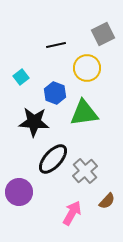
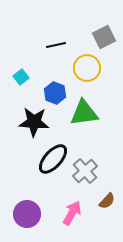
gray square: moved 1 px right, 3 px down
purple circle: moved 8 px right, 22 px down
